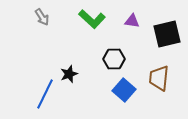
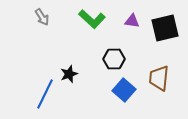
black square: moved 2 px left, 6 px up
